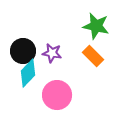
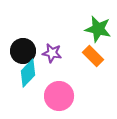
green star: moved 2 px right, 3 px down
pink circle: moved 2 px right, 1 px down
